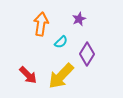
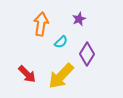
red arrow: moved 1 px left, 1 px up
